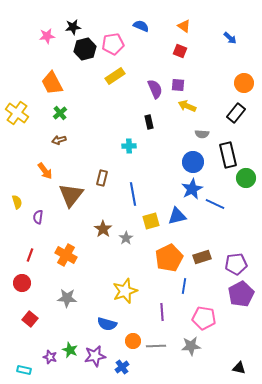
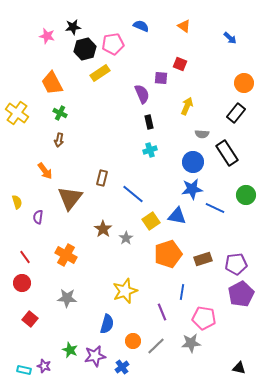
pink star at (47, 36): rotated 21 degrees clockwise
red square at (180, 51): moved 13 px down
yellow rectangle at (115, 76): moved 15 px left, 3 px up
purple square at (178, 85): moved 17 px left, 7 px up
purple semicircle at (155, 89): moved 13 px left, 5 px down
yellow arrow at (187, 106): rotated 90 degrees clockwise
green cross at (60, 113): rotated 24 degrees counterclockwise
brown arrow at (59, 140): rotated 64 degrees counterclockwise
cyan cross at (129, 146): moved 21 px right, 4 px down; rotated 16 degrees counterclockwise
black rectangle at (228, 155): moved 1 px left, 2 px up; rotated 20 degrees counterclockwise
green circle at (246, 178): moved 17 px down
blue star at (192, 189): rotated 20 degrees clockwise
blue line at (133, 194): rotated 40 degrees counterclockwise
brown triangle at (71, 195): moved 1 px left, 3 px down
blue line at (215, 204): moved 4 px down
blue triangle at (177, 216): rotated 24 degrees clockwise
yellow square at (151, 221): rotated 18 degrees counterclockwise
red line at (30, 255): moved 5 px left, 2 px down; rotated 56 degrees counterclockwise
brown rectangle at (202, 257): moved 1 px right, 2 px down
orange pentagon at (169, 258): moved 1 px left, 4 px up; rotated 8 degrees clockwise
blue line at (184, 286): moved 2 px left, 6 px down
purple line at (162, 312): rotated 18 degrees counterclockwise
blue semicircle at (107, 324): rotated 90 degrees counterclockwise
gray line at (156, 346): rotated 42 degrees counterclockwise
gray star at (191, 346): moved 3 px up
purple star at (50, 357): moved 6 px left, 9 px down
